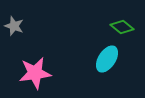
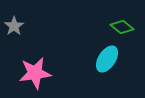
gray star: rotated 18 degrees clockwise
